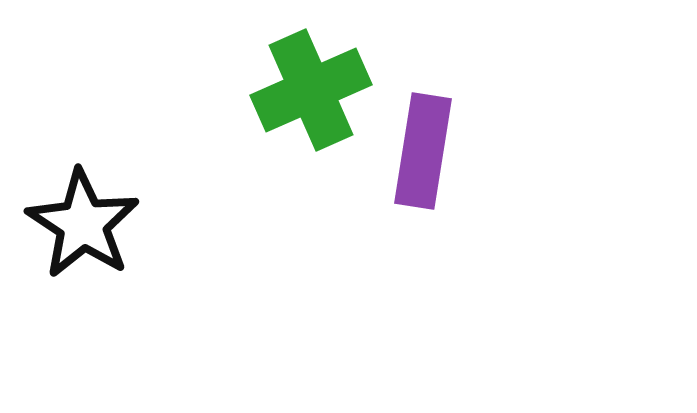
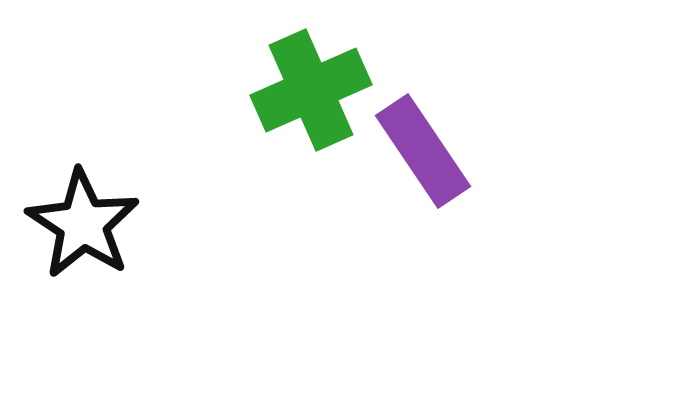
purple rectangle: rotated 43 degrees counterclockwise
